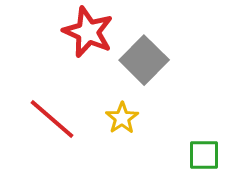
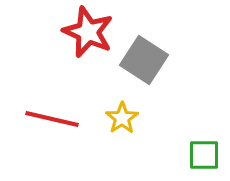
gray square: rotated 12 degrees counterclockwise
red line: rotated 28 degrees counterclockwise
